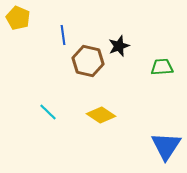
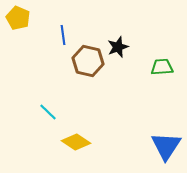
black star: moved 1 px left, 1 px down
yellow diamond: moved 25 px left, 27 px down
